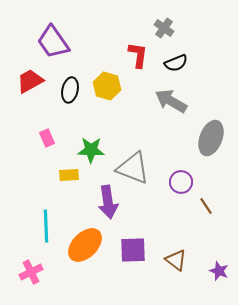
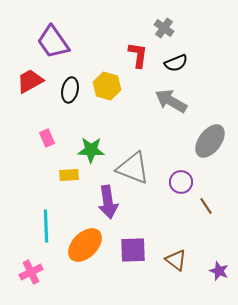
gray ellipse: moved 1 px left, 3 px down; rotated 16 degrees clockwise
